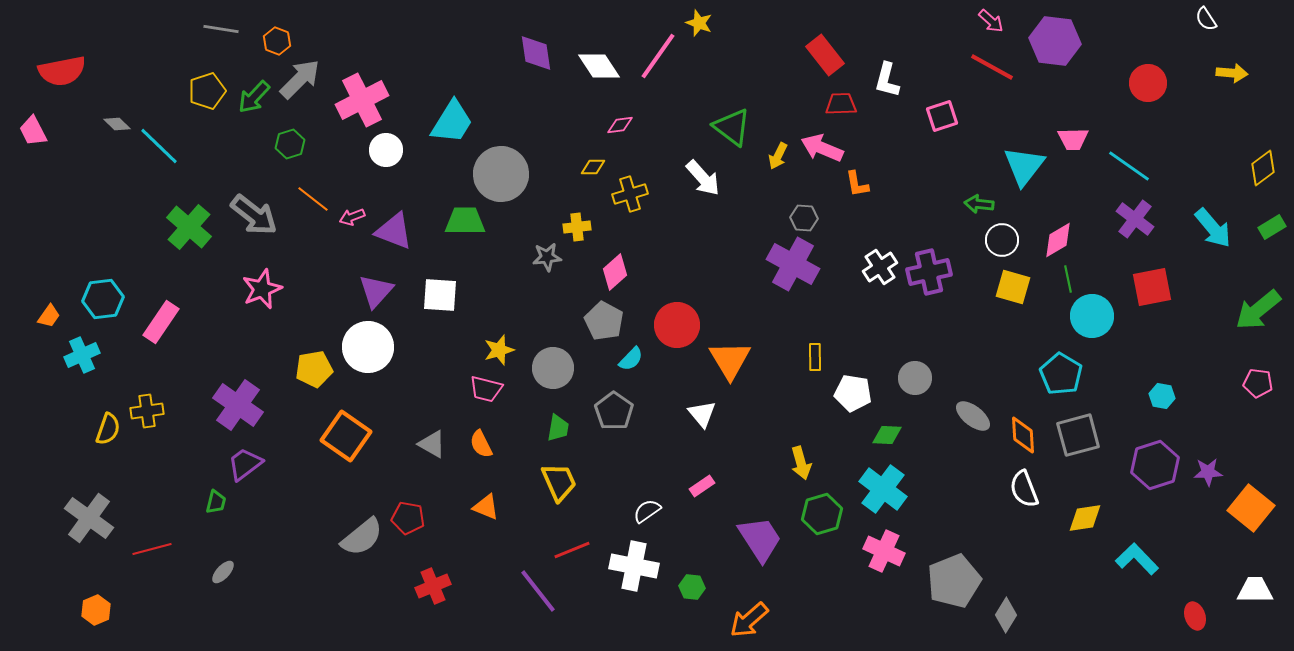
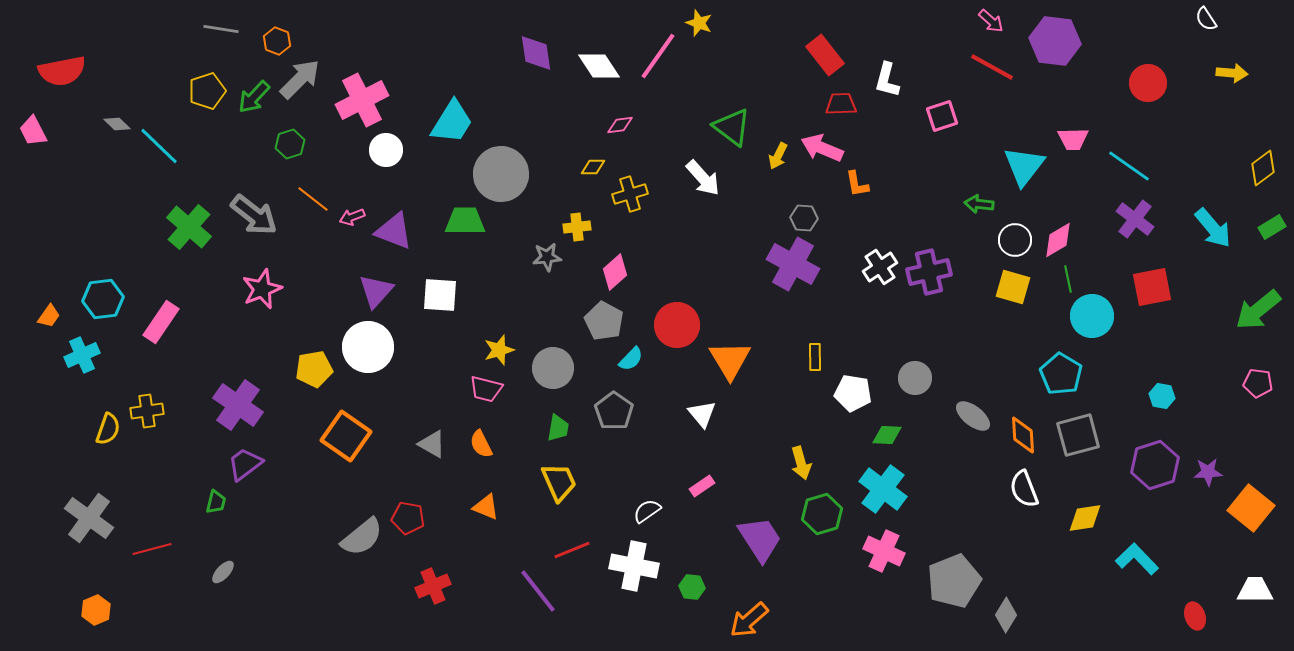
white circle at (1002, 240): moved 13 px right
